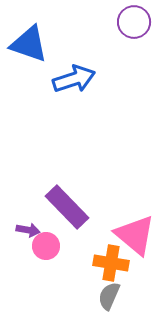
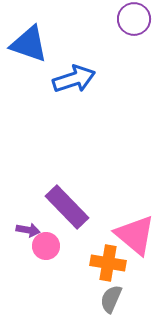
purple circle: moved 3 px up
orange cross: moved 3 px left
gray semicircle: moved 2 px right, 3 px down
